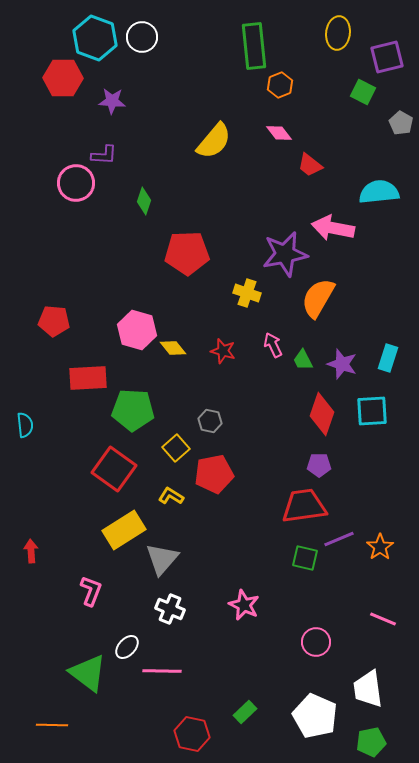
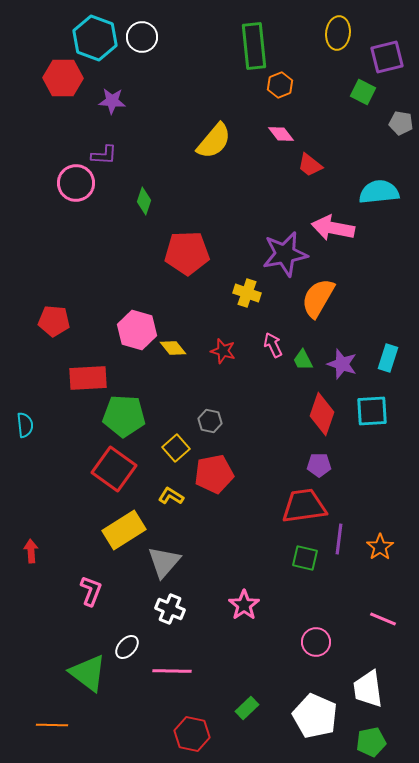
gray pentagon at (401, 123): rotated 20 degrees counterclockwise
pink diamond at (279, 133): moved 2 px right, 1 px down
green pentagon at (133, 410): moved 9 px left, 6 px down
purple line at (339, 539): rotated 60 degrees counterclockwise
gray triangle at (162, 559): moved 2 px right, 3 px down
pink star at (244, 605): rotated 12 degrees clockwise
pink line at (162, 671): moved 10 px right
green rectangle at (245, 712): moved 2 px right, 4 px up
